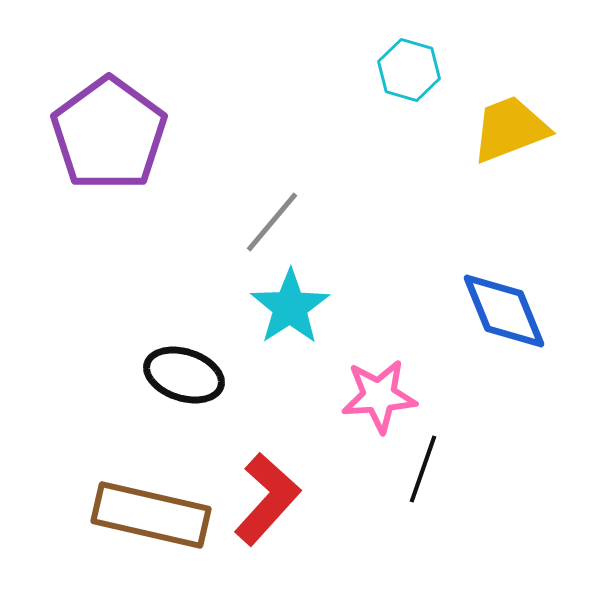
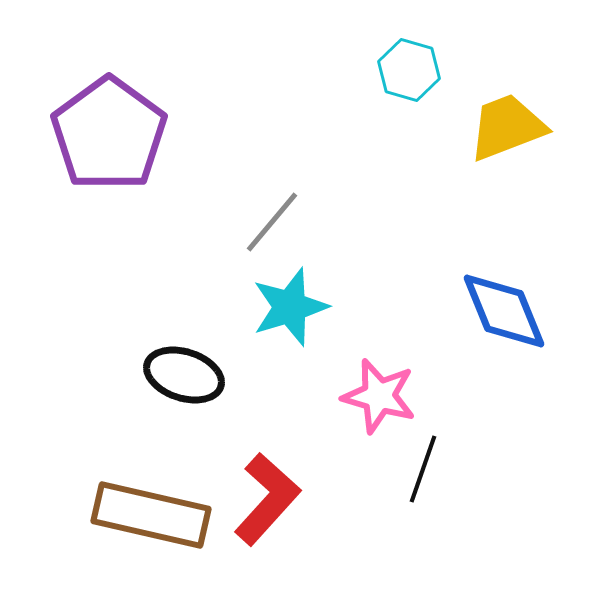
yellow trapezoid: moved 3 px left, 2 px up
cyan star: rotated 16 degrees clockwise
pink star: rotated 20 degrees clockwise
